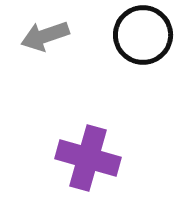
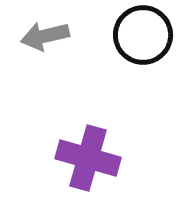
gray arrow: rotated 6 degrees clockwise
